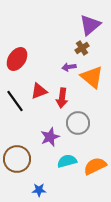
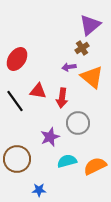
red triangle: moved 1 px left; rotated 30 degrees clockwise
